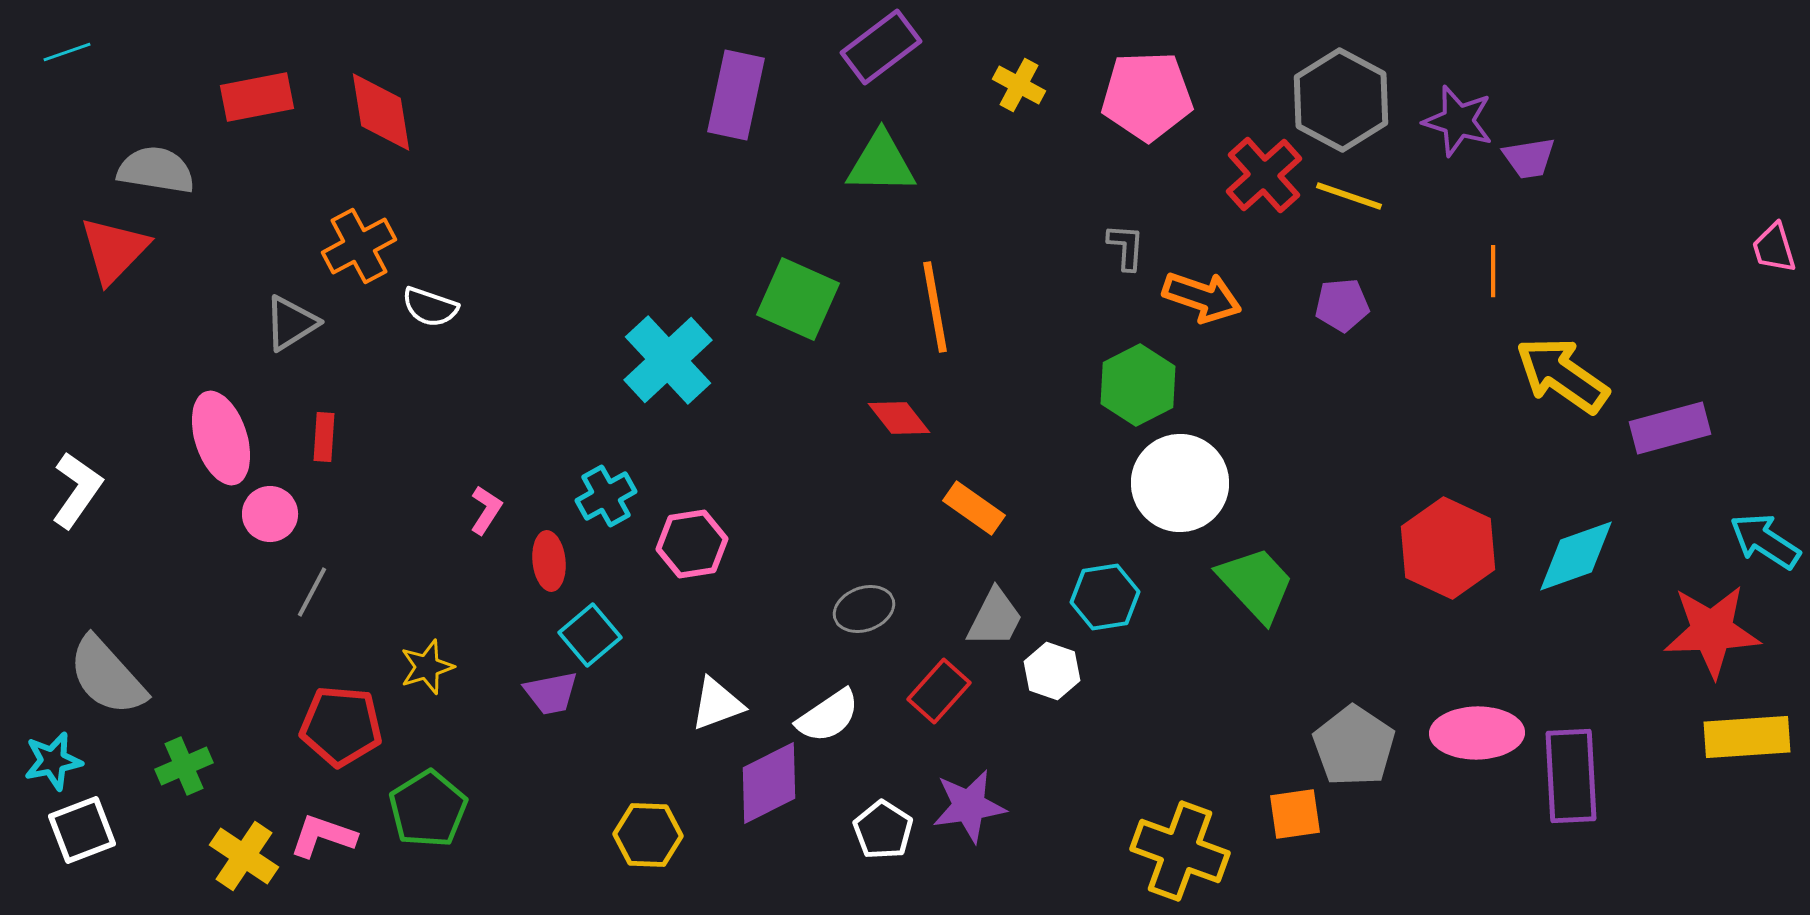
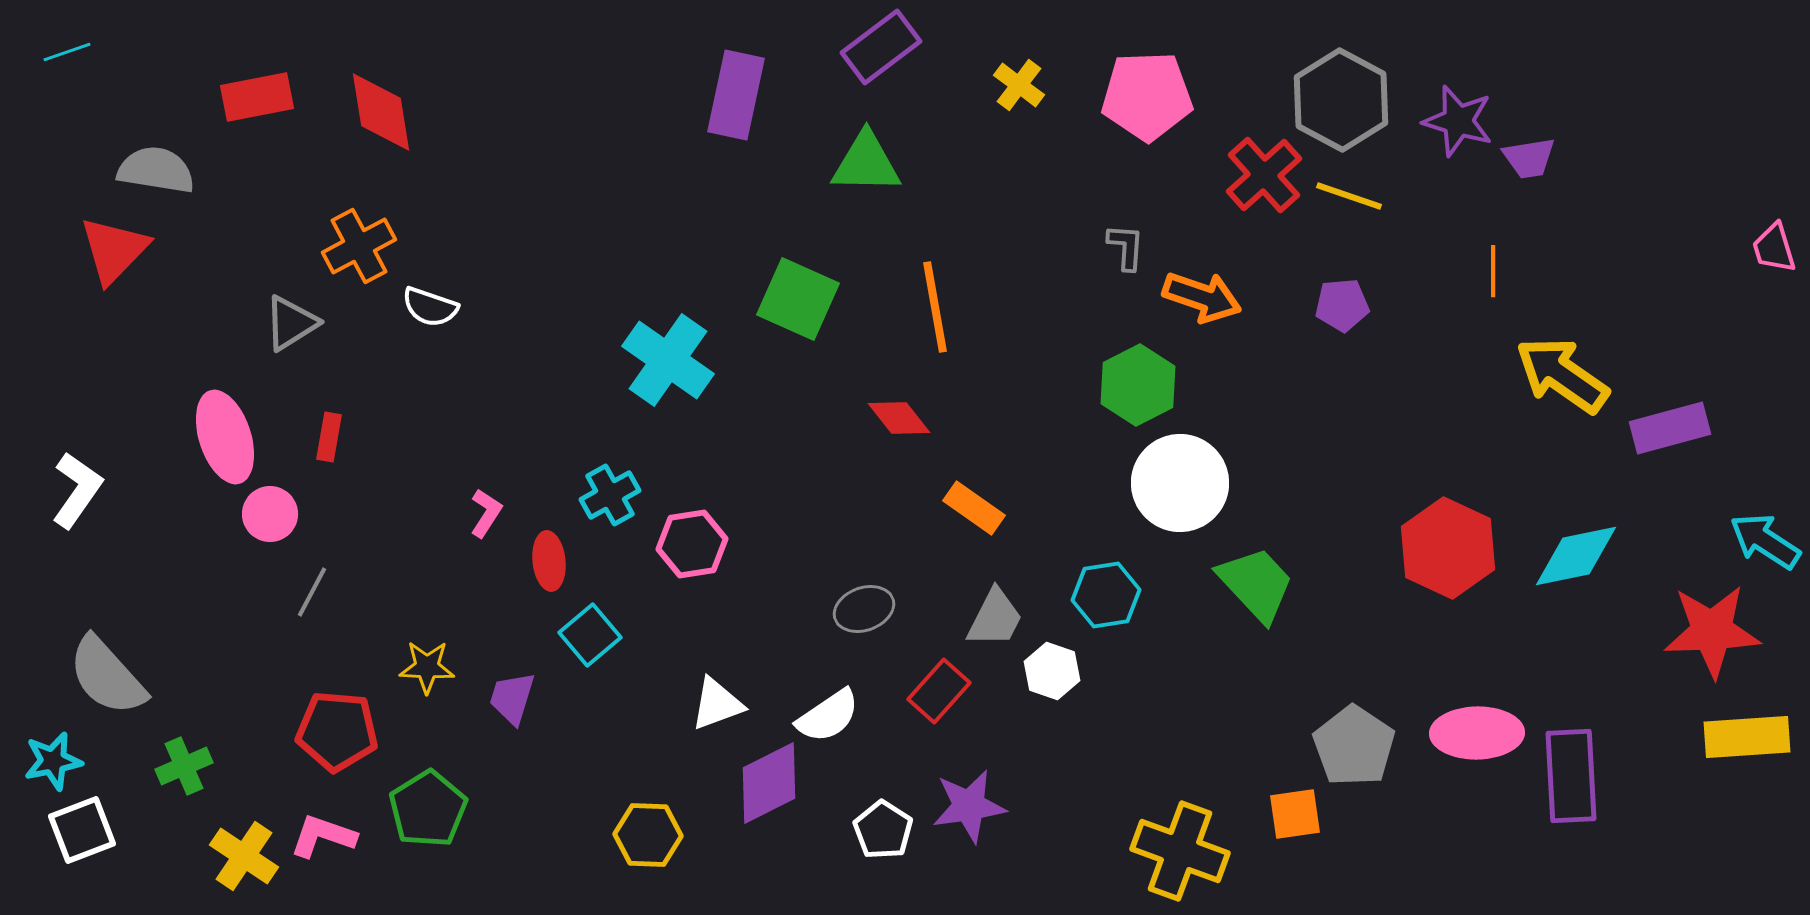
yellow cross at (1019, 85): rotated 9 degrees clockwise
green triangle at (881, 163): moved 15 px left
cyan cross at (668, 360): rotated 12 degrees counterclockwise
red rectangle at (324, 437): moved 5 px right; rotated 6 degrees clockwise
pink ellipse at (221, 438): moved 4 px right, 1 px up
cyan cross at (606, 496): moved 4 px right, 1 px up
pink L-shape at (486, 510): moved 3 px down
cyan diamond at (1576, 556): rotated 8 degrees clockwise
cyan hexagon at (1105, 597): moved 1 px right, 2 px up
yellow star at (427, 667): rotated 20 degrees clockwise
purple trapezoid at (551, 693): moved 39 px left, 5 px down; rotated 118 degrees clockwise
red pentagon at (341, 726): moved 4 px left, 5 px down
